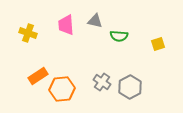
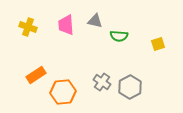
yellow cross: moved 6 px up
orange rectangle: moved 2 px left, 1 px up
orange hexagon: moved 1 px right, 3 px down
